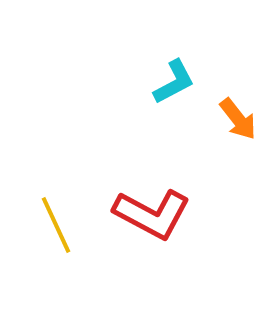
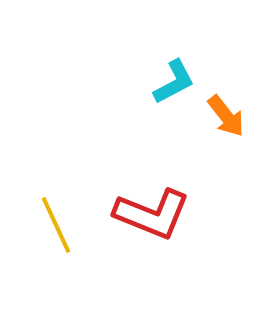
orange arrow: moved 12 px left, 3 px up
red L-shape: rotated 6 degrees counterclockwise
